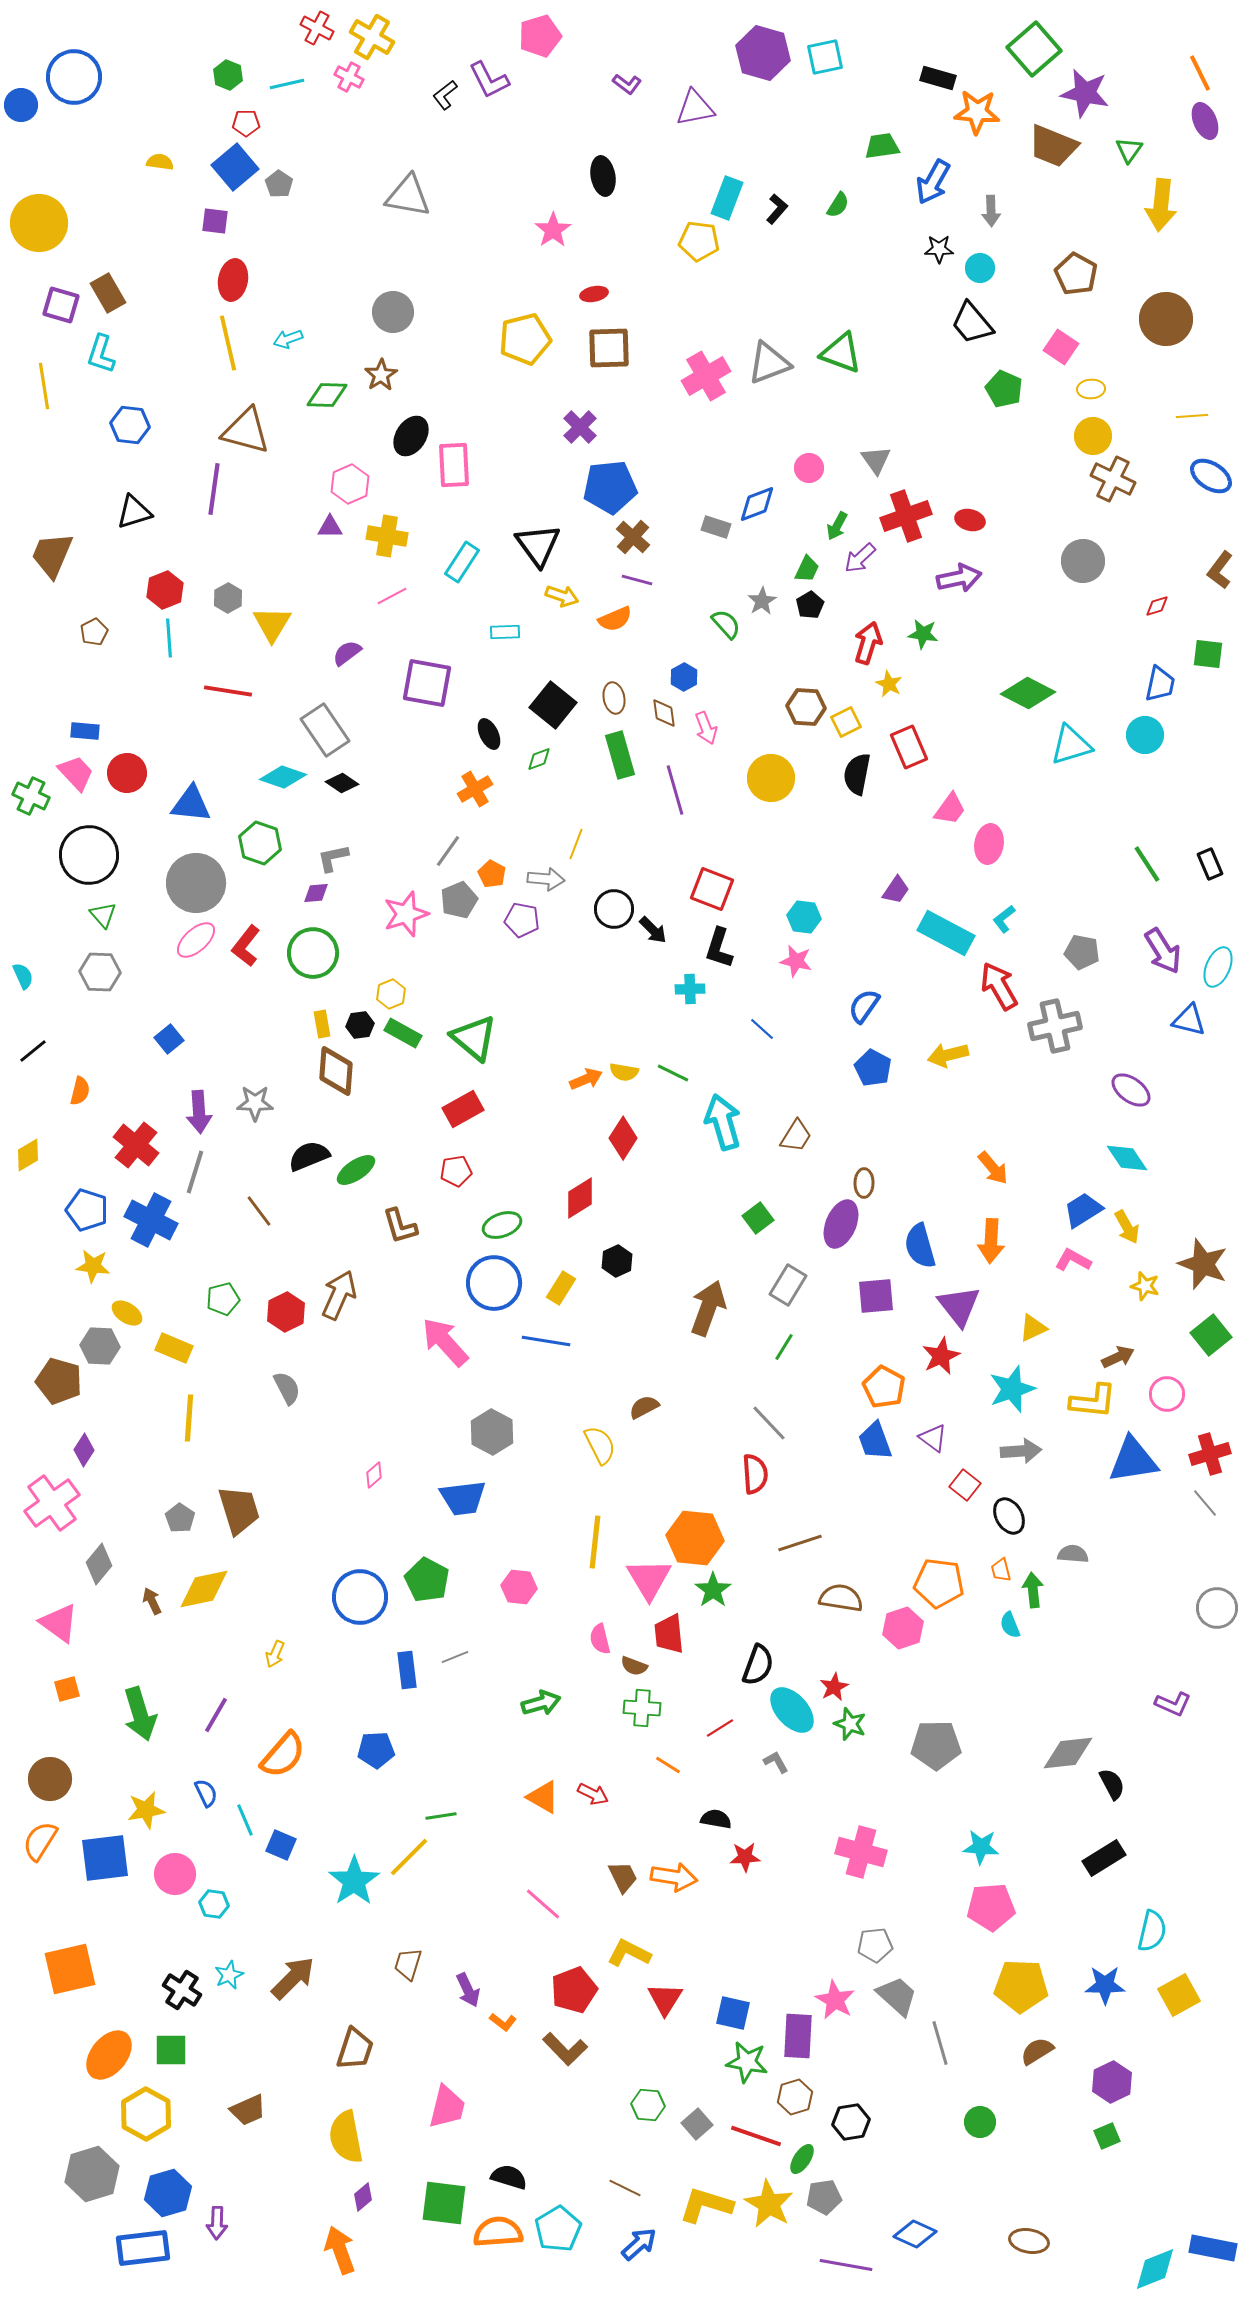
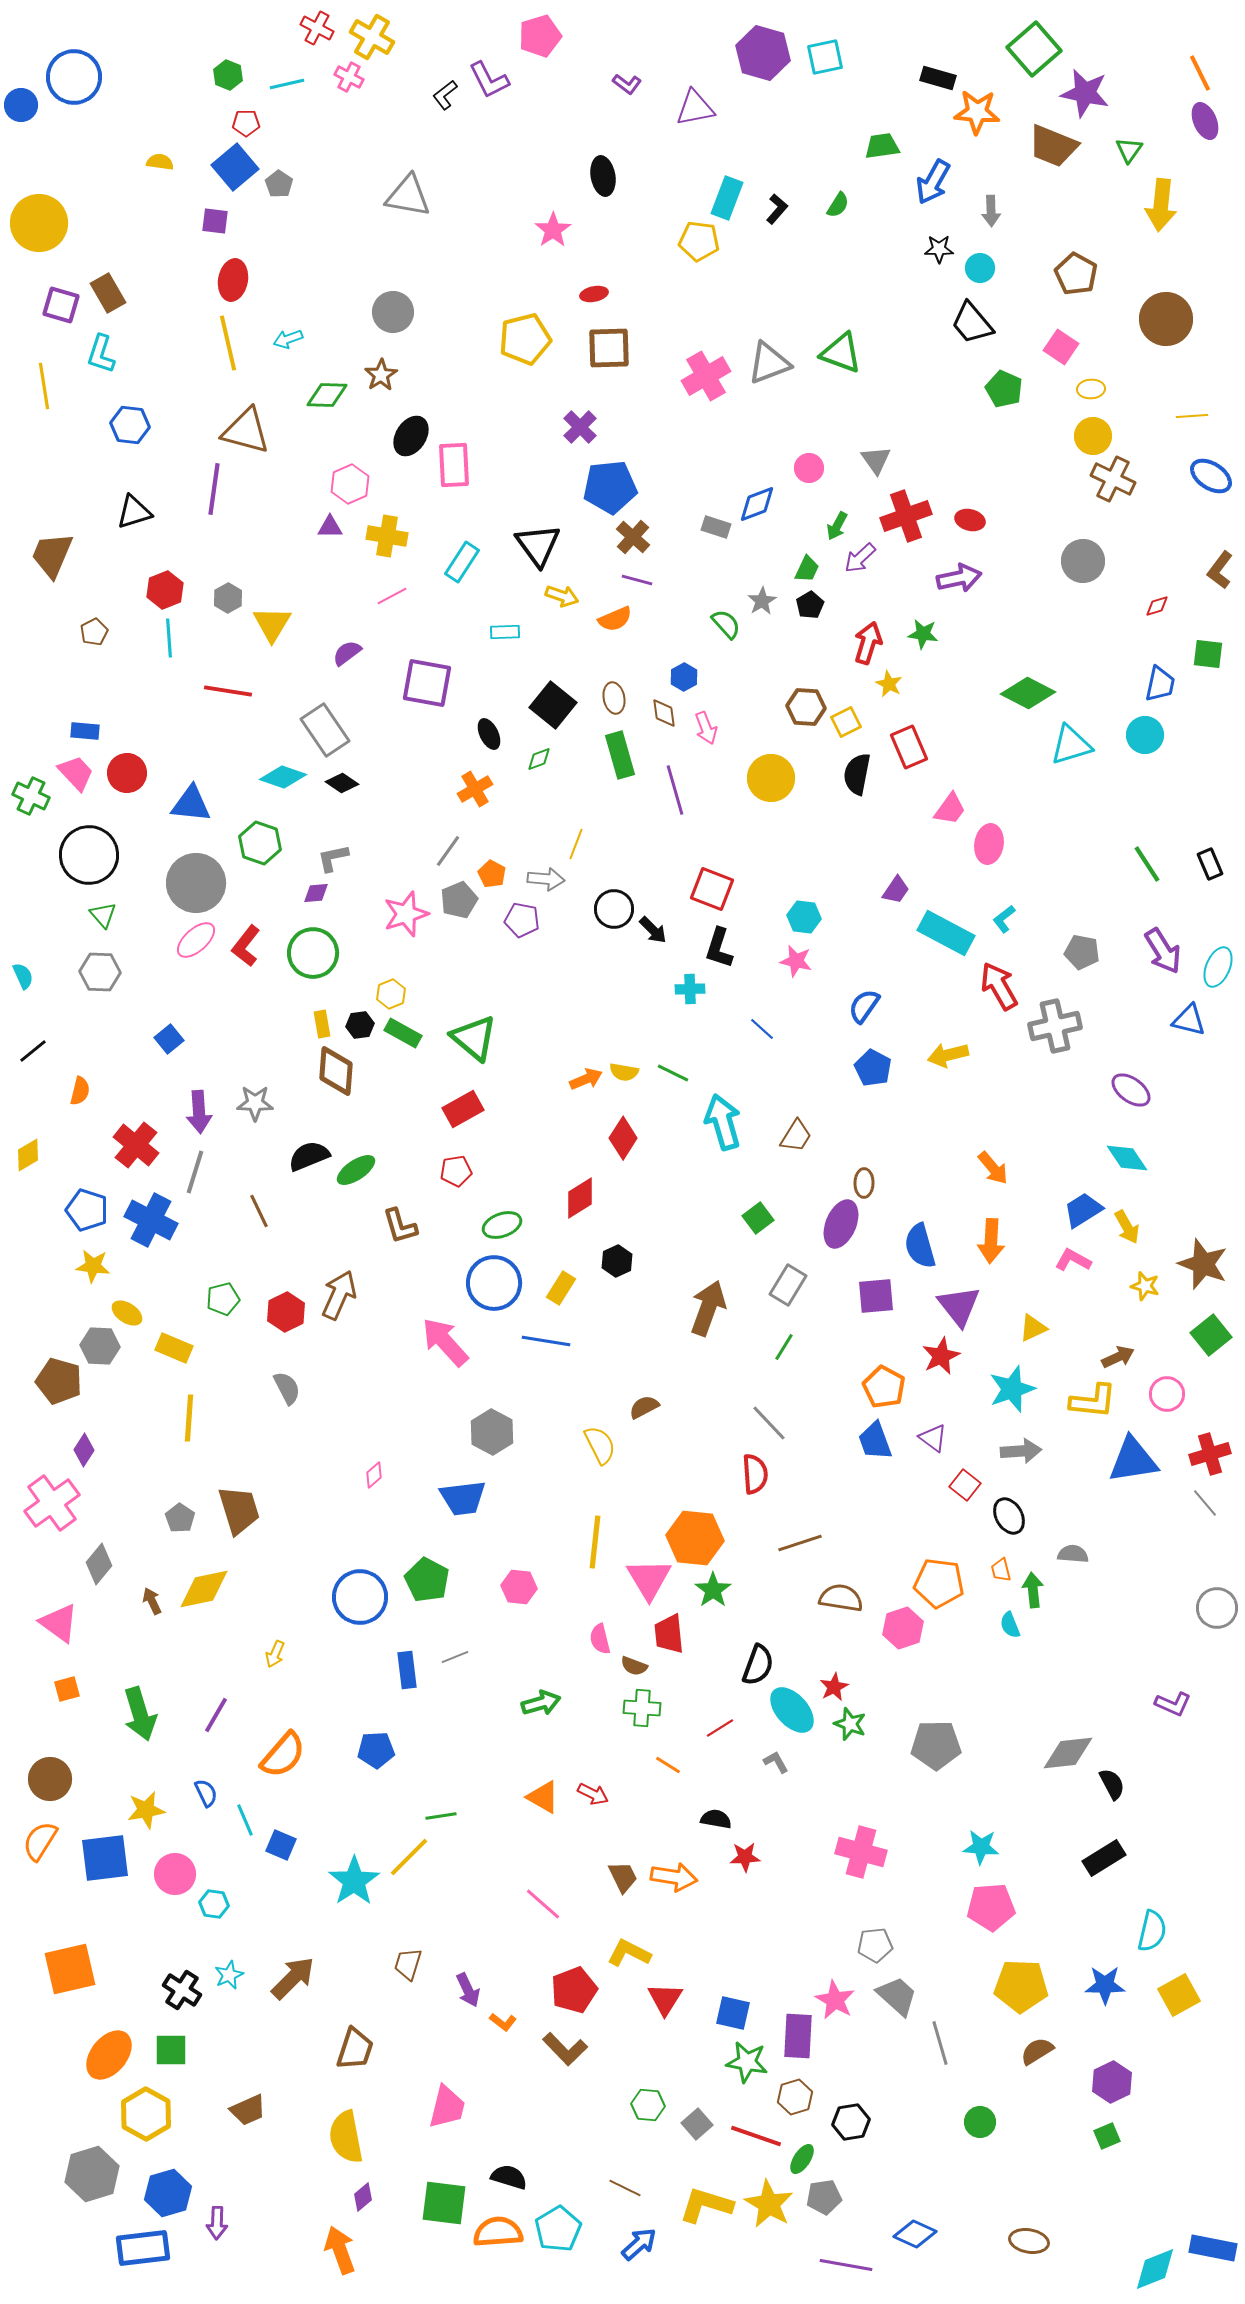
brown line at (259, 1211): rotated 12 degrees clockwise
